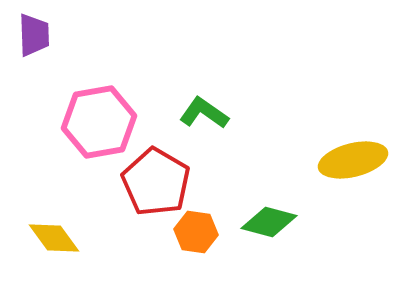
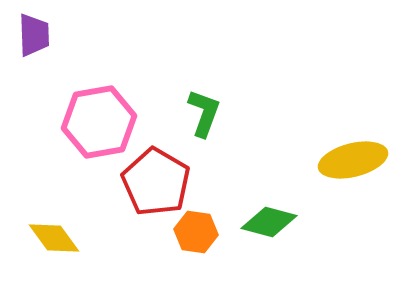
green L-shape: rotated 75 degrees clockwise
